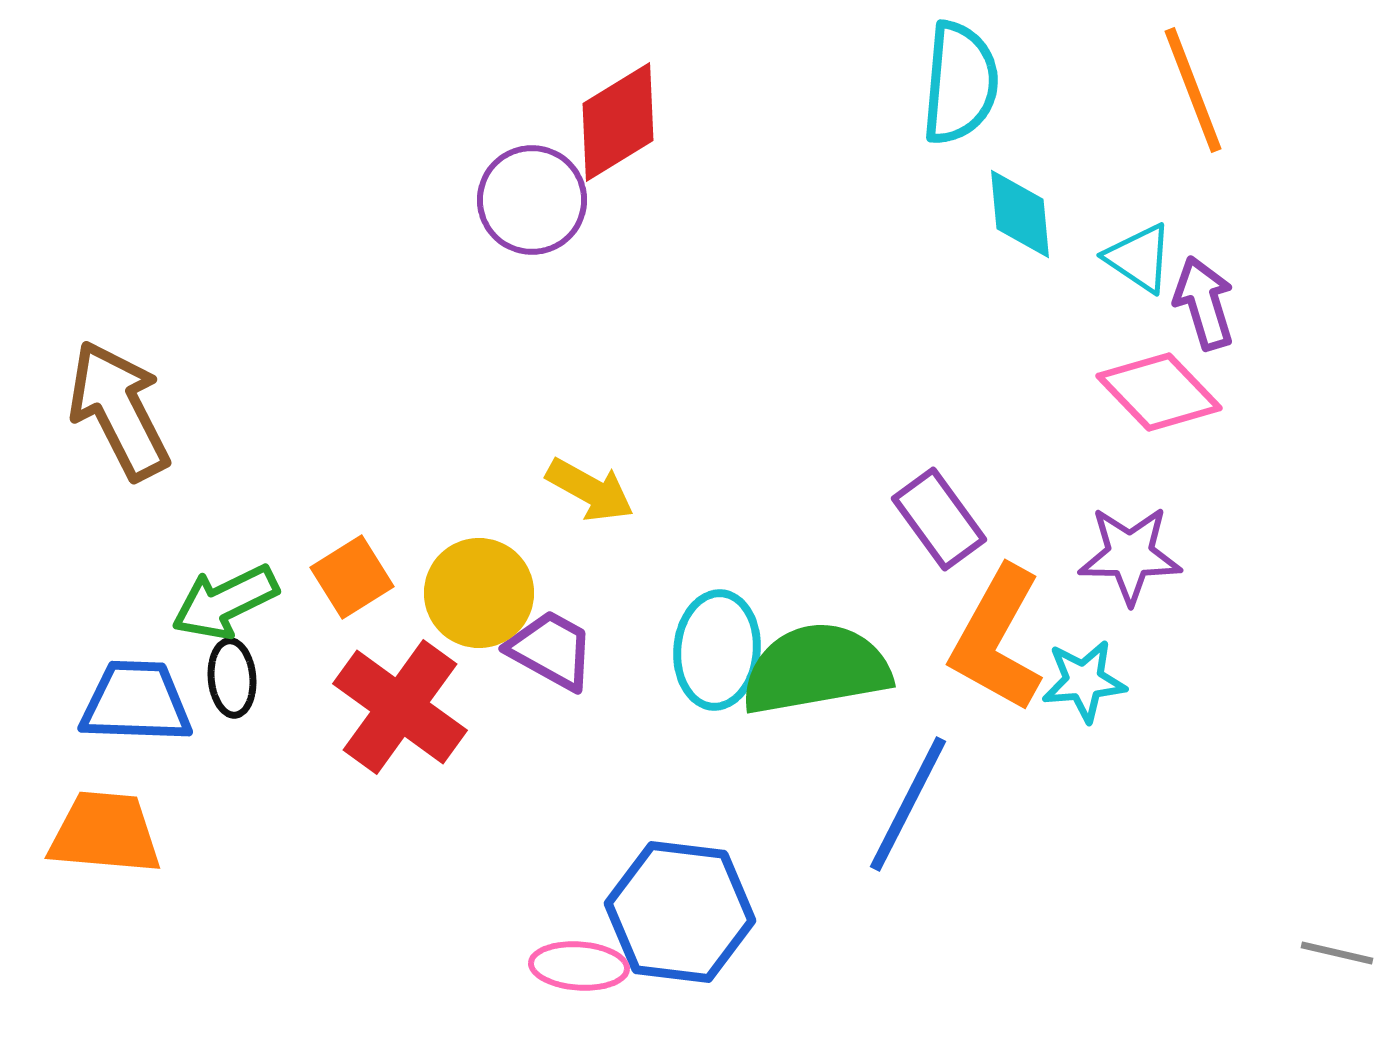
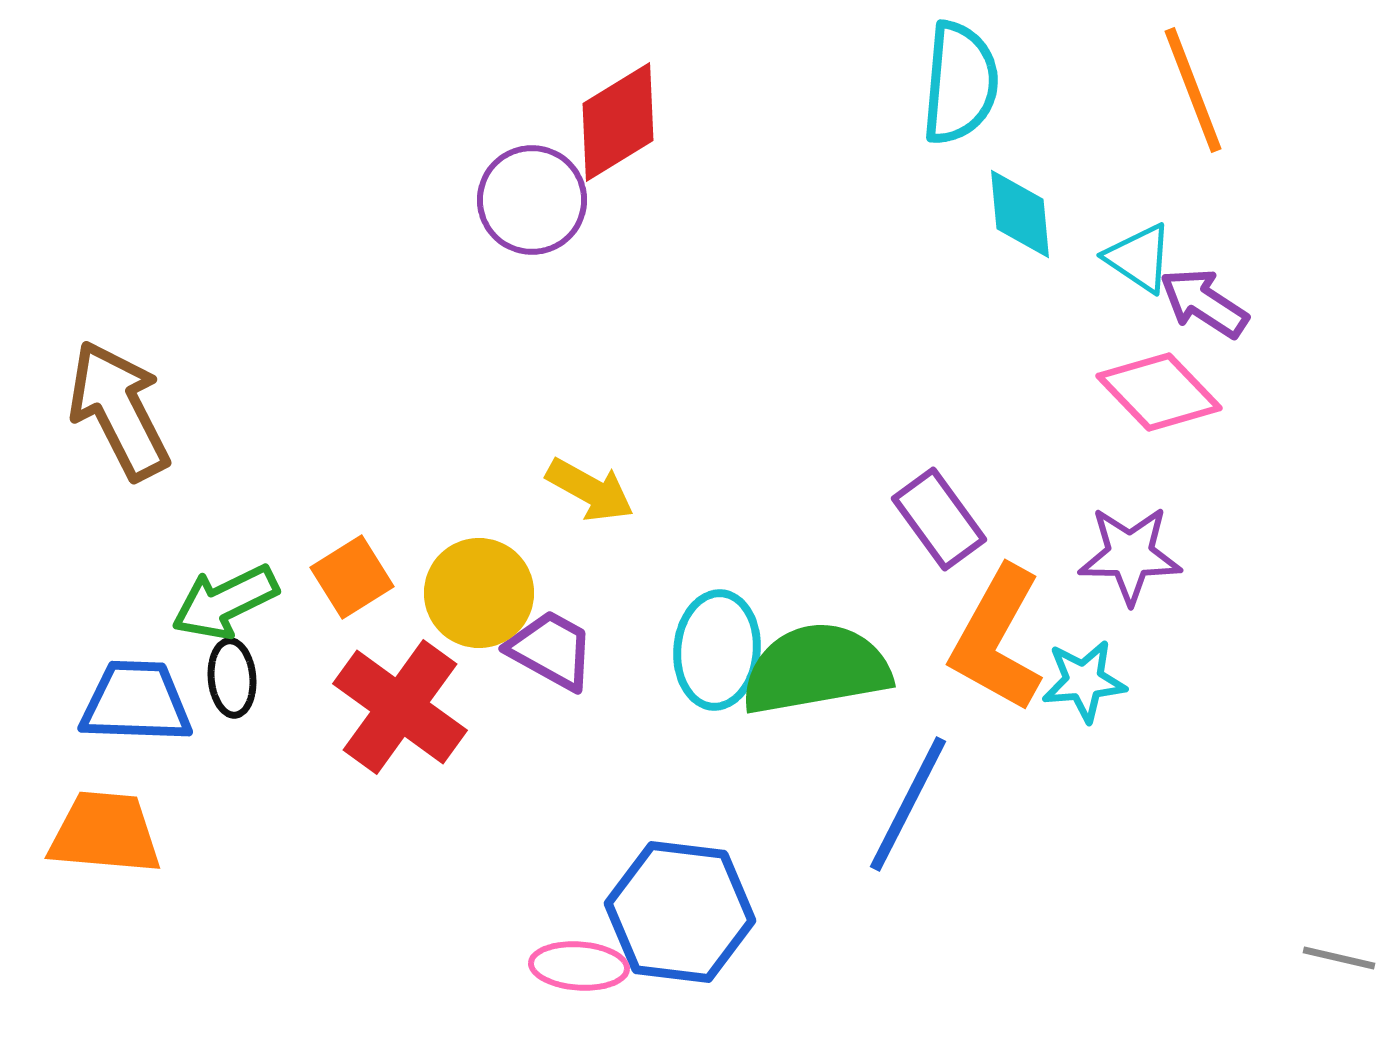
purple arrow: rotated 40 degrees counterclockwise
gray line: moved 2 px right, 5 px down
